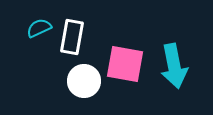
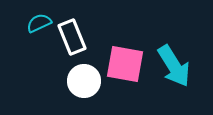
cyan semicircle: moved 5 px up
white rectangle: rotated 32 degrees counterclockwise
cyan arrow: rotated 21 degrees counterclockwise
